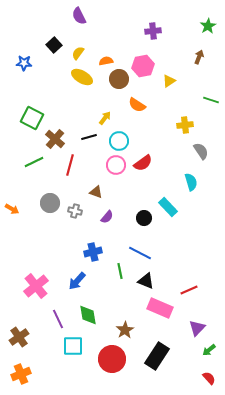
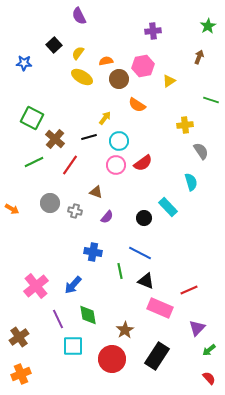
red line at (70, 165): rotated 20 degrees clockwise
blue cross at (93, 252): rotated 24 degrees clockwise
blue arrow at (77, 281): moved 4 px left, 4 px down
